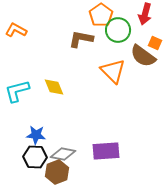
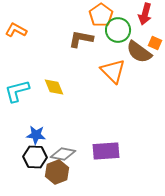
brown semicircle: moved 4 px left, 4 px up
